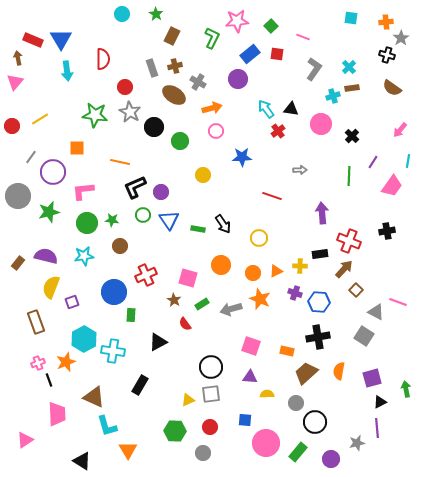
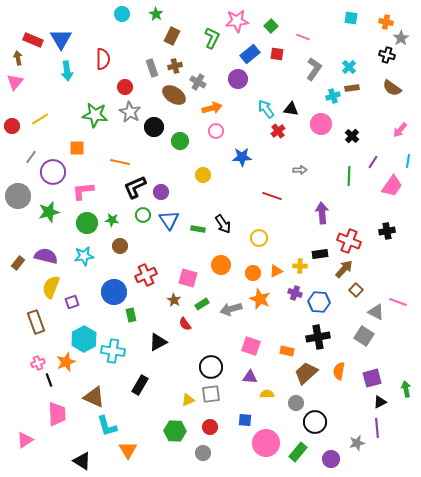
orange cross at (386, 22): rotated 16 degrees clockwise
green rectangle at (131, 315): rotated 16 degrees counterclockwise
